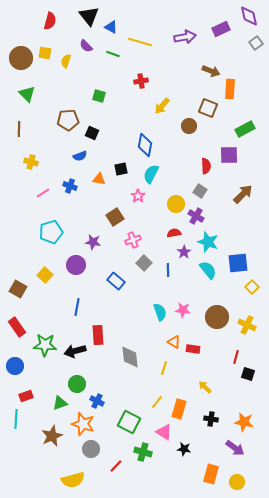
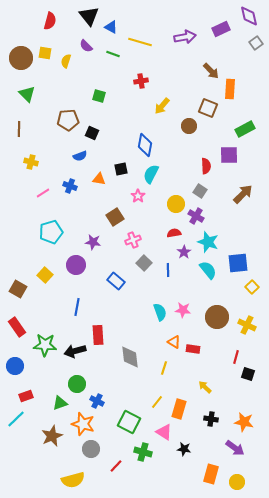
brown arrow at (211, 71): rotated 24 degrees clockwise
cyan line at (16, 419): rotated 42 degrees clockwise
